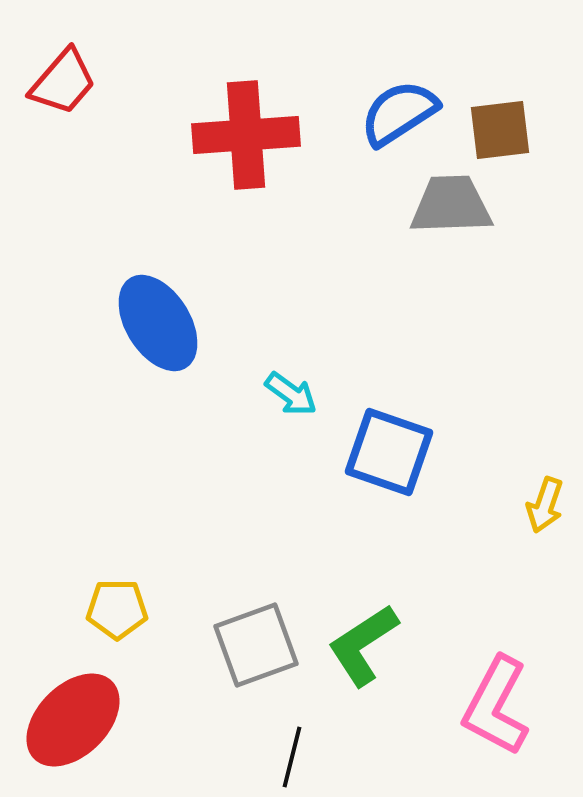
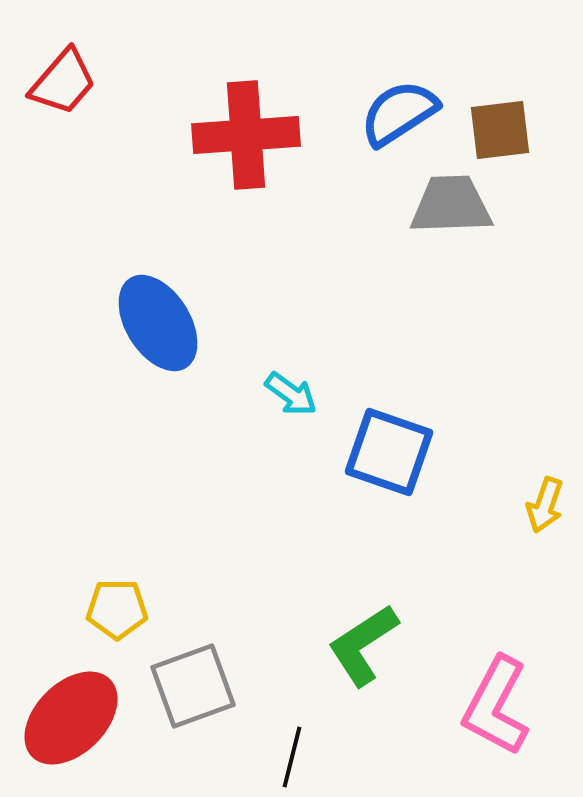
gray square: moved 63 px left, 41 px down
red ellipse: moved 2 px left, 2 px up
